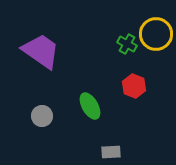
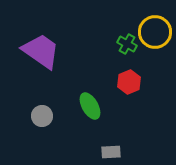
yellow circle: moved 1 px left, 2 px up
red hexagon: moved 5 px left, 4 px up; rotated 15 degrees clockwise
